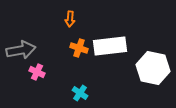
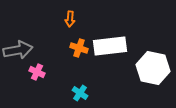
gray arrow: moved 3 px left
